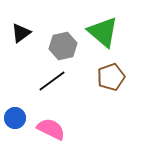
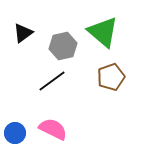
black triangle: moved 2 px right
blue circle: moved 15 px down
pink semicircle: moved 2 px right
